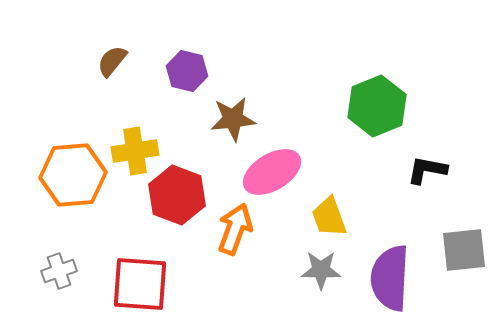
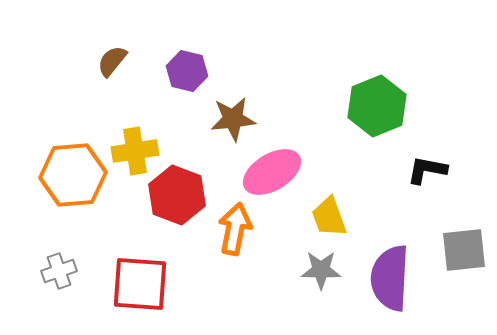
orange arrow: rotated 9 degrees counterclockwise
